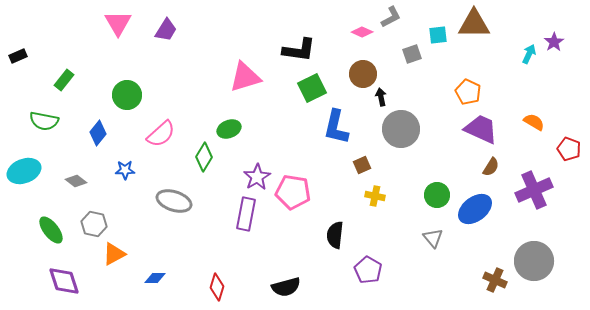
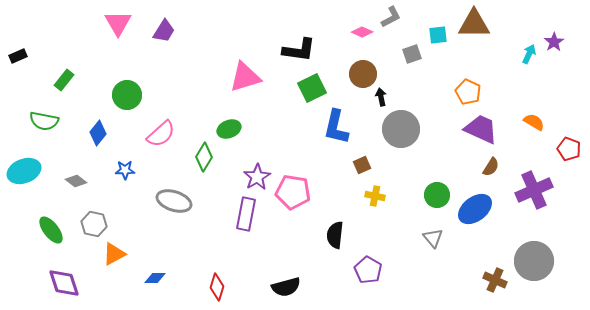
purple trapezoid at (166, 30): moved 2 px left, 1 px down
purple diamond at (64, 281): moved 2 px down
